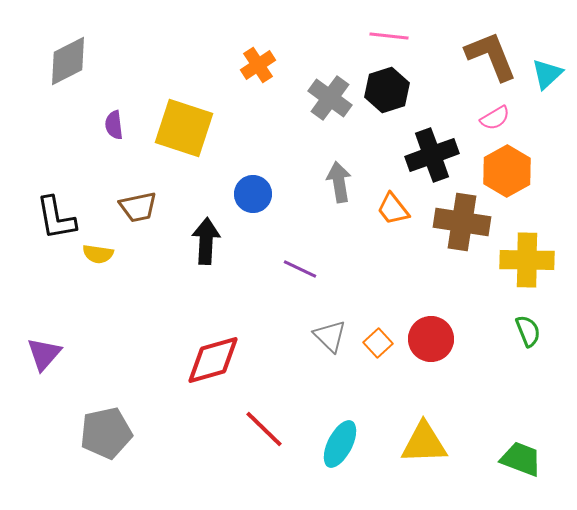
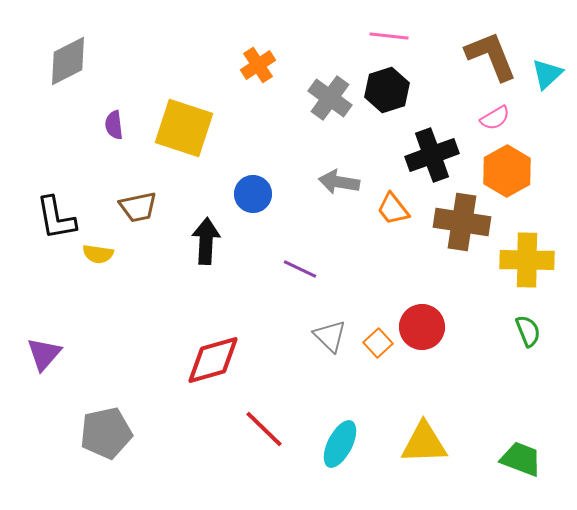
gray arrow: rotated 72 degrees counterclockwise
red circle: moved 9 px left, 12 px up
